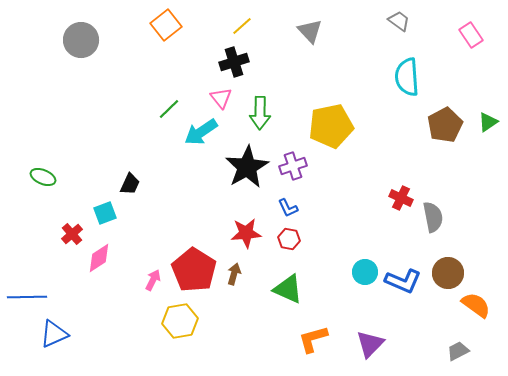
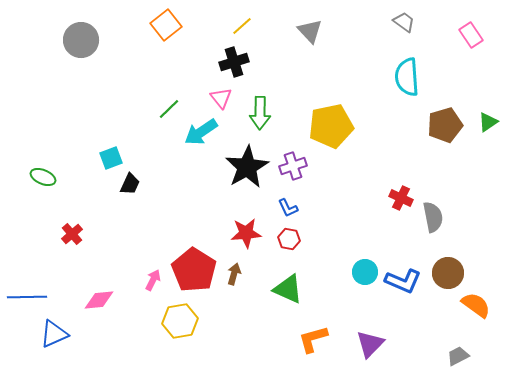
gray trapezoid at (399, 21): moved 5 px right, 1 px down
brown pentagon at (445, 125): rotated 12 degrees clockwise
cyan square at (105, 213): moved 6 px right, 55 px up
pink diamond at (99, 258): moved 42 px down; rotated 28 degrees clockwise
gray trapezoid at (458, 351): moved 5 px down
